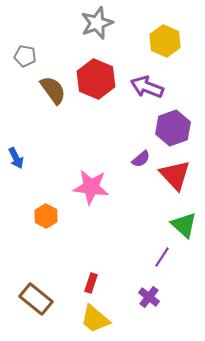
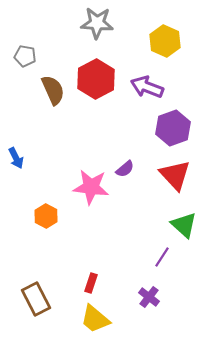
gray star: rotated 24 degrees clockwise
red hexagon: rotated 9 degrees clockwise
brown semicircle: rotated 12 degrees clockwise
purple semicircle: moved 16 px left, 10 px down
brown rectangle: rotated 24 degrees clockwise
